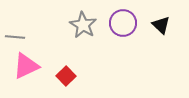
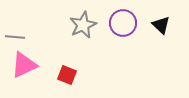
gray star: rotated 16 degrees clockwise
pink triangle: moved 2 px left, 1 px up
red square: moved 1 px right, 1 px up; rotated 24 degrees counterclockwise
